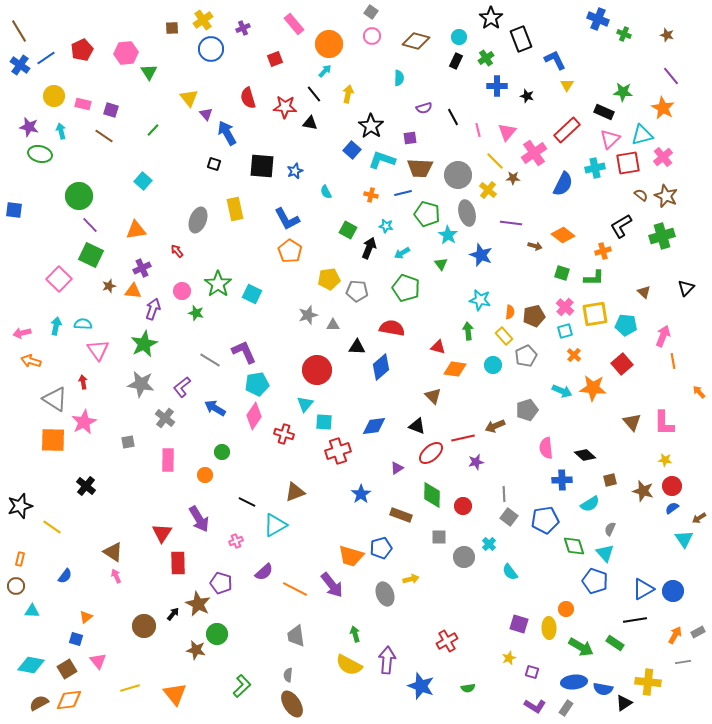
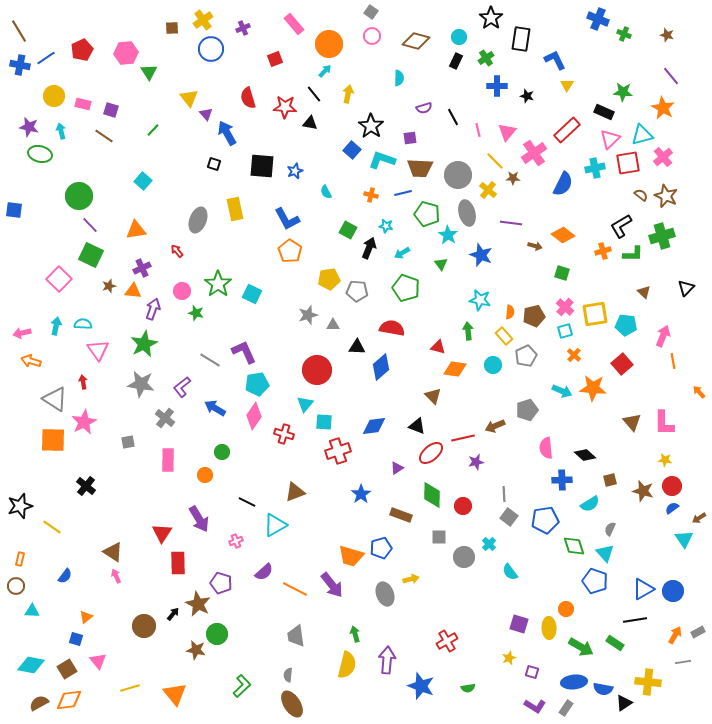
black rectangle at (521, 39): rotated 30 degrees clockwise
blue cross at (20, 65): rotated 24 degrees counterclockwise
green L-shape at (594, 278): moved 39 px right, 24 px up
yellow semicircle at (349, 665): moved 2 px left; rotated 104 degrees counterclockwise
